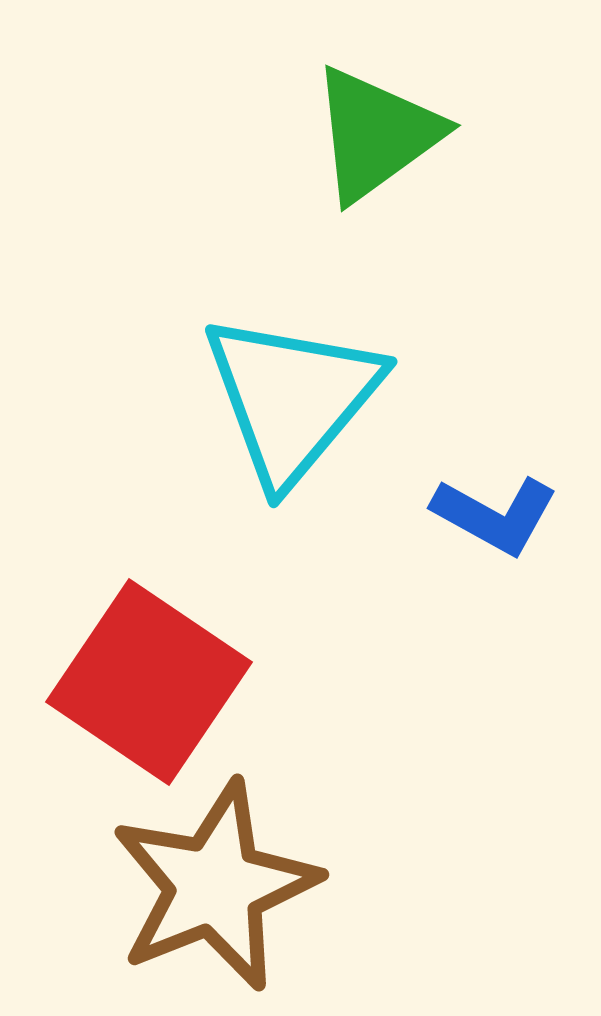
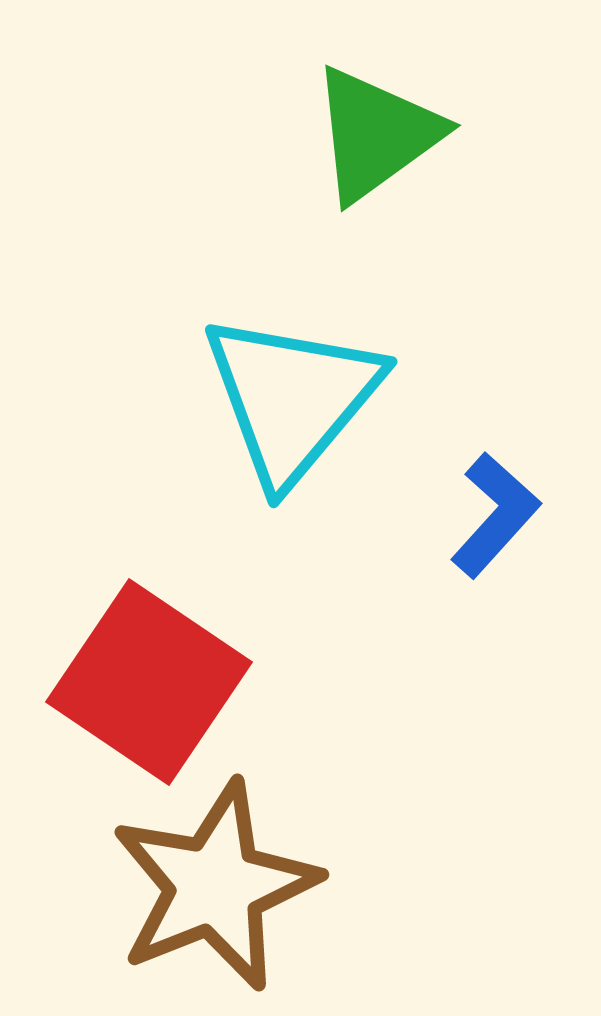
blue L-shape: rotated 77 degrees counterclockwise
